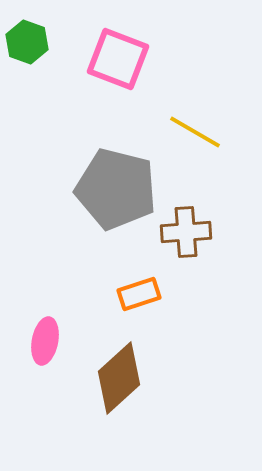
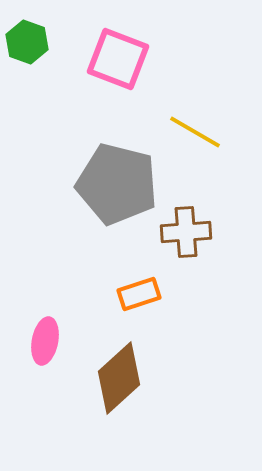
gray pentagon: moved 1 px right, 5 px up
